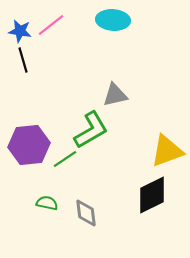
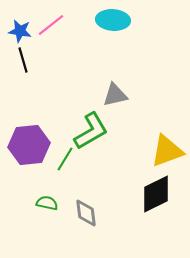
green L-shape: moved 1 px down
green line: rotated 25 degrees counterclockwise
black diamond: moved 4 px right, 1 px up
